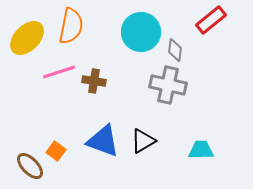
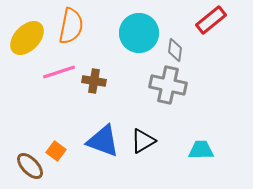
cyan circle: moved 2 px left, 1 px down
